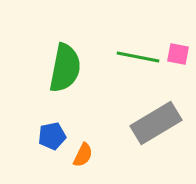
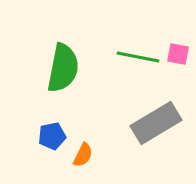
green semicircle: moved 2 px left
